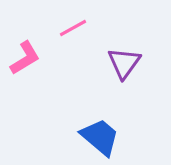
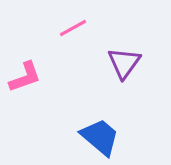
pink L-shape: moved 19 px down; rotated 12 degrees clockwise
